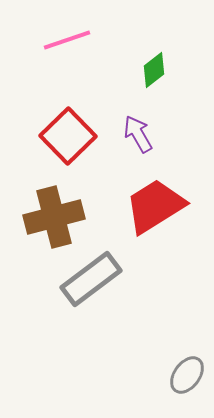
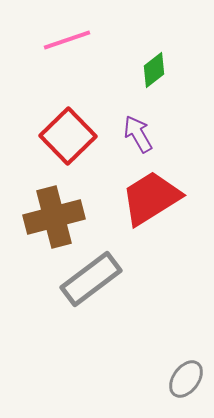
red trapezoid: moved 4 px left, 8 px up
gray ellipse: moved 1 px left, 4 px down
